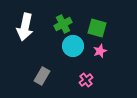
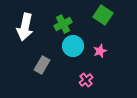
green square: moved 6 px right, 13 px up; rotated 18 degrees clockwise
gray rectangle: moved 11 px up
